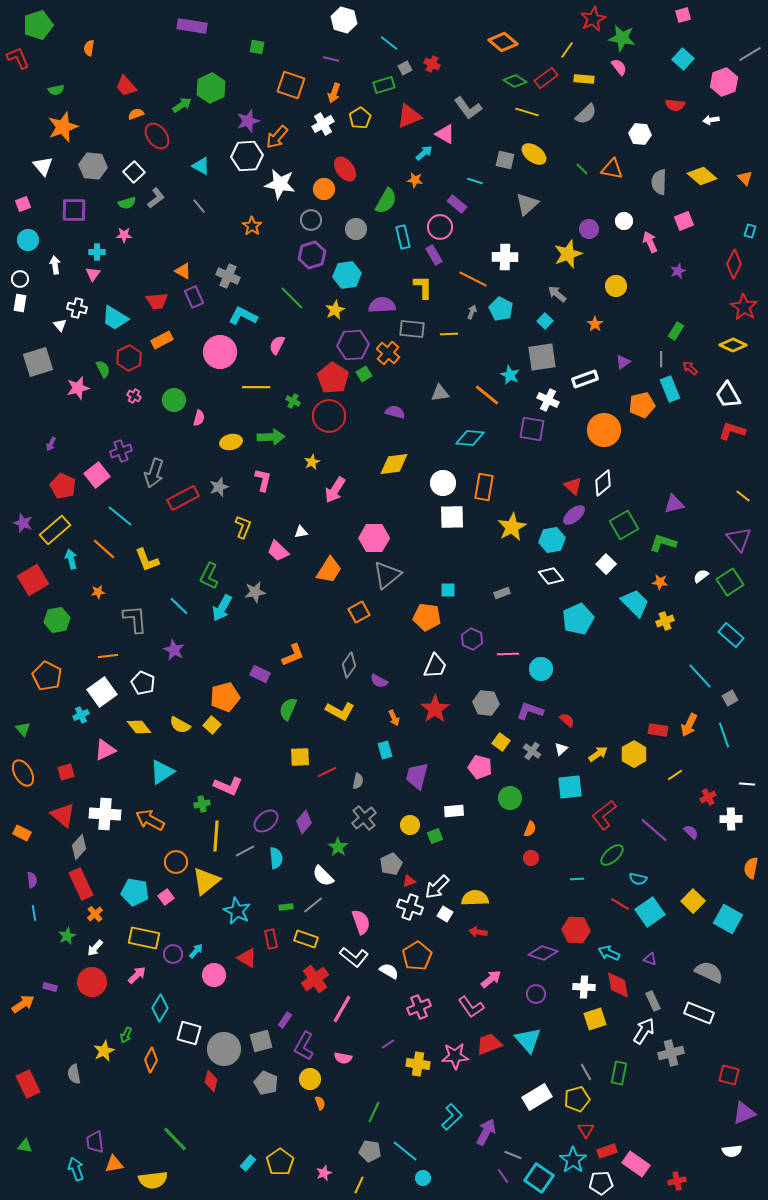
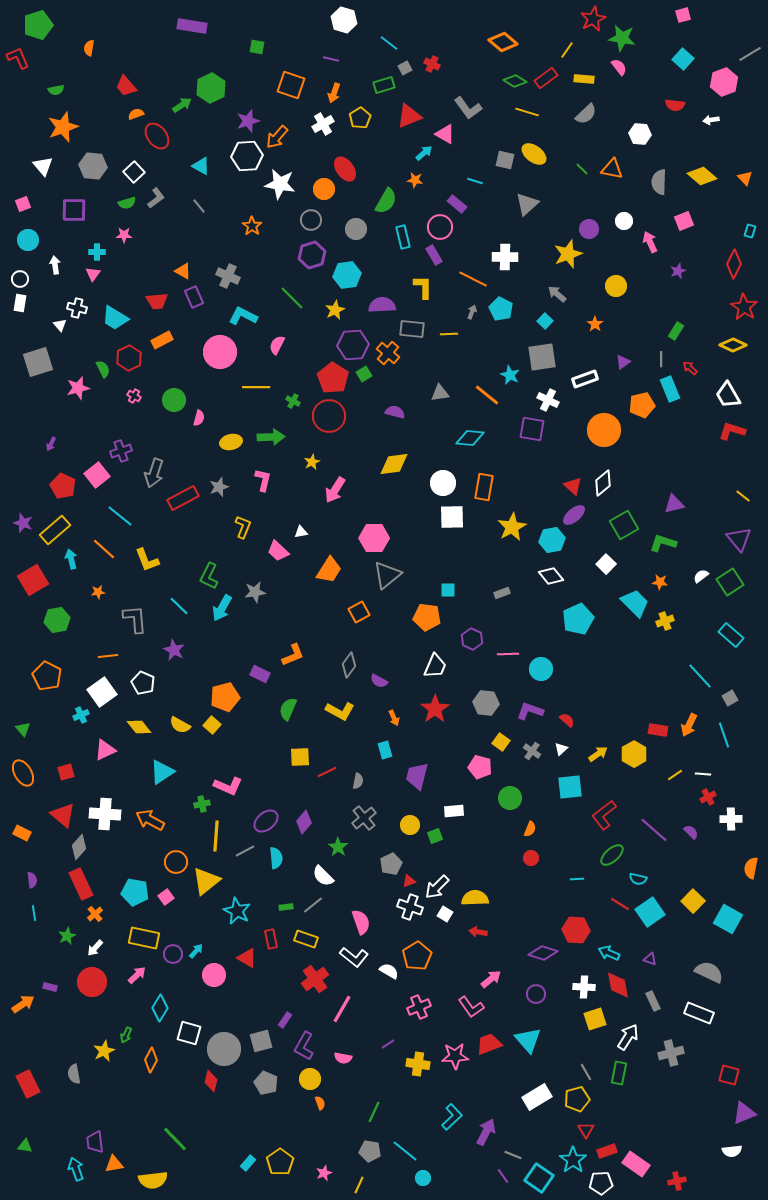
white line at (747, 784): moved 44 px left, 10 px up
white arrow at (644, 1031): moved 16 px left, 6 px down
